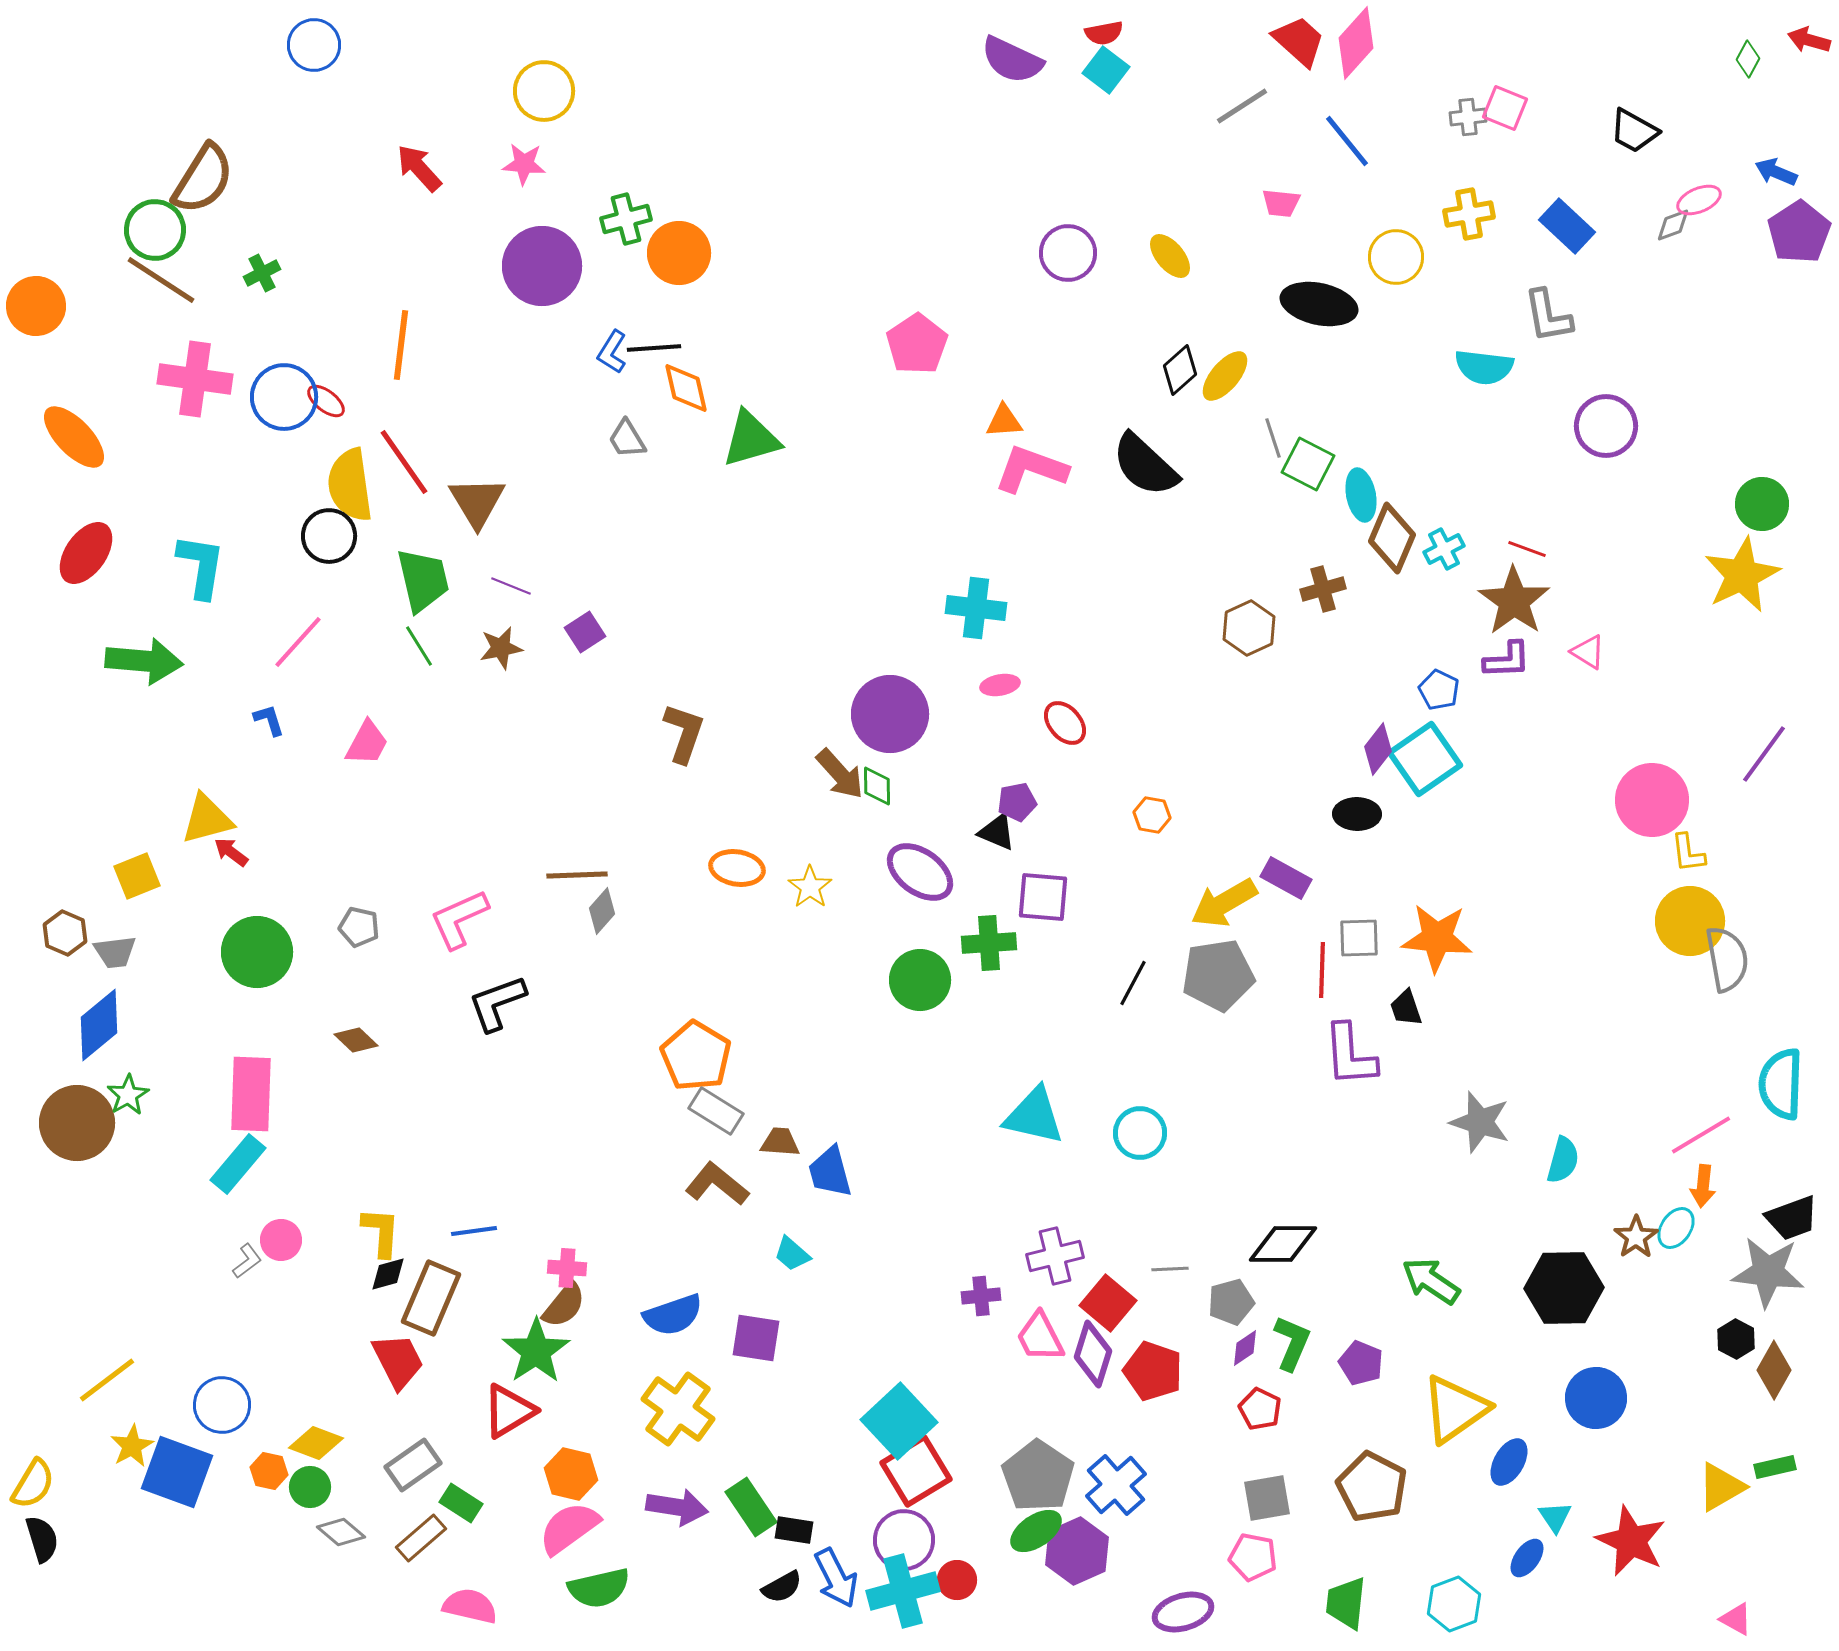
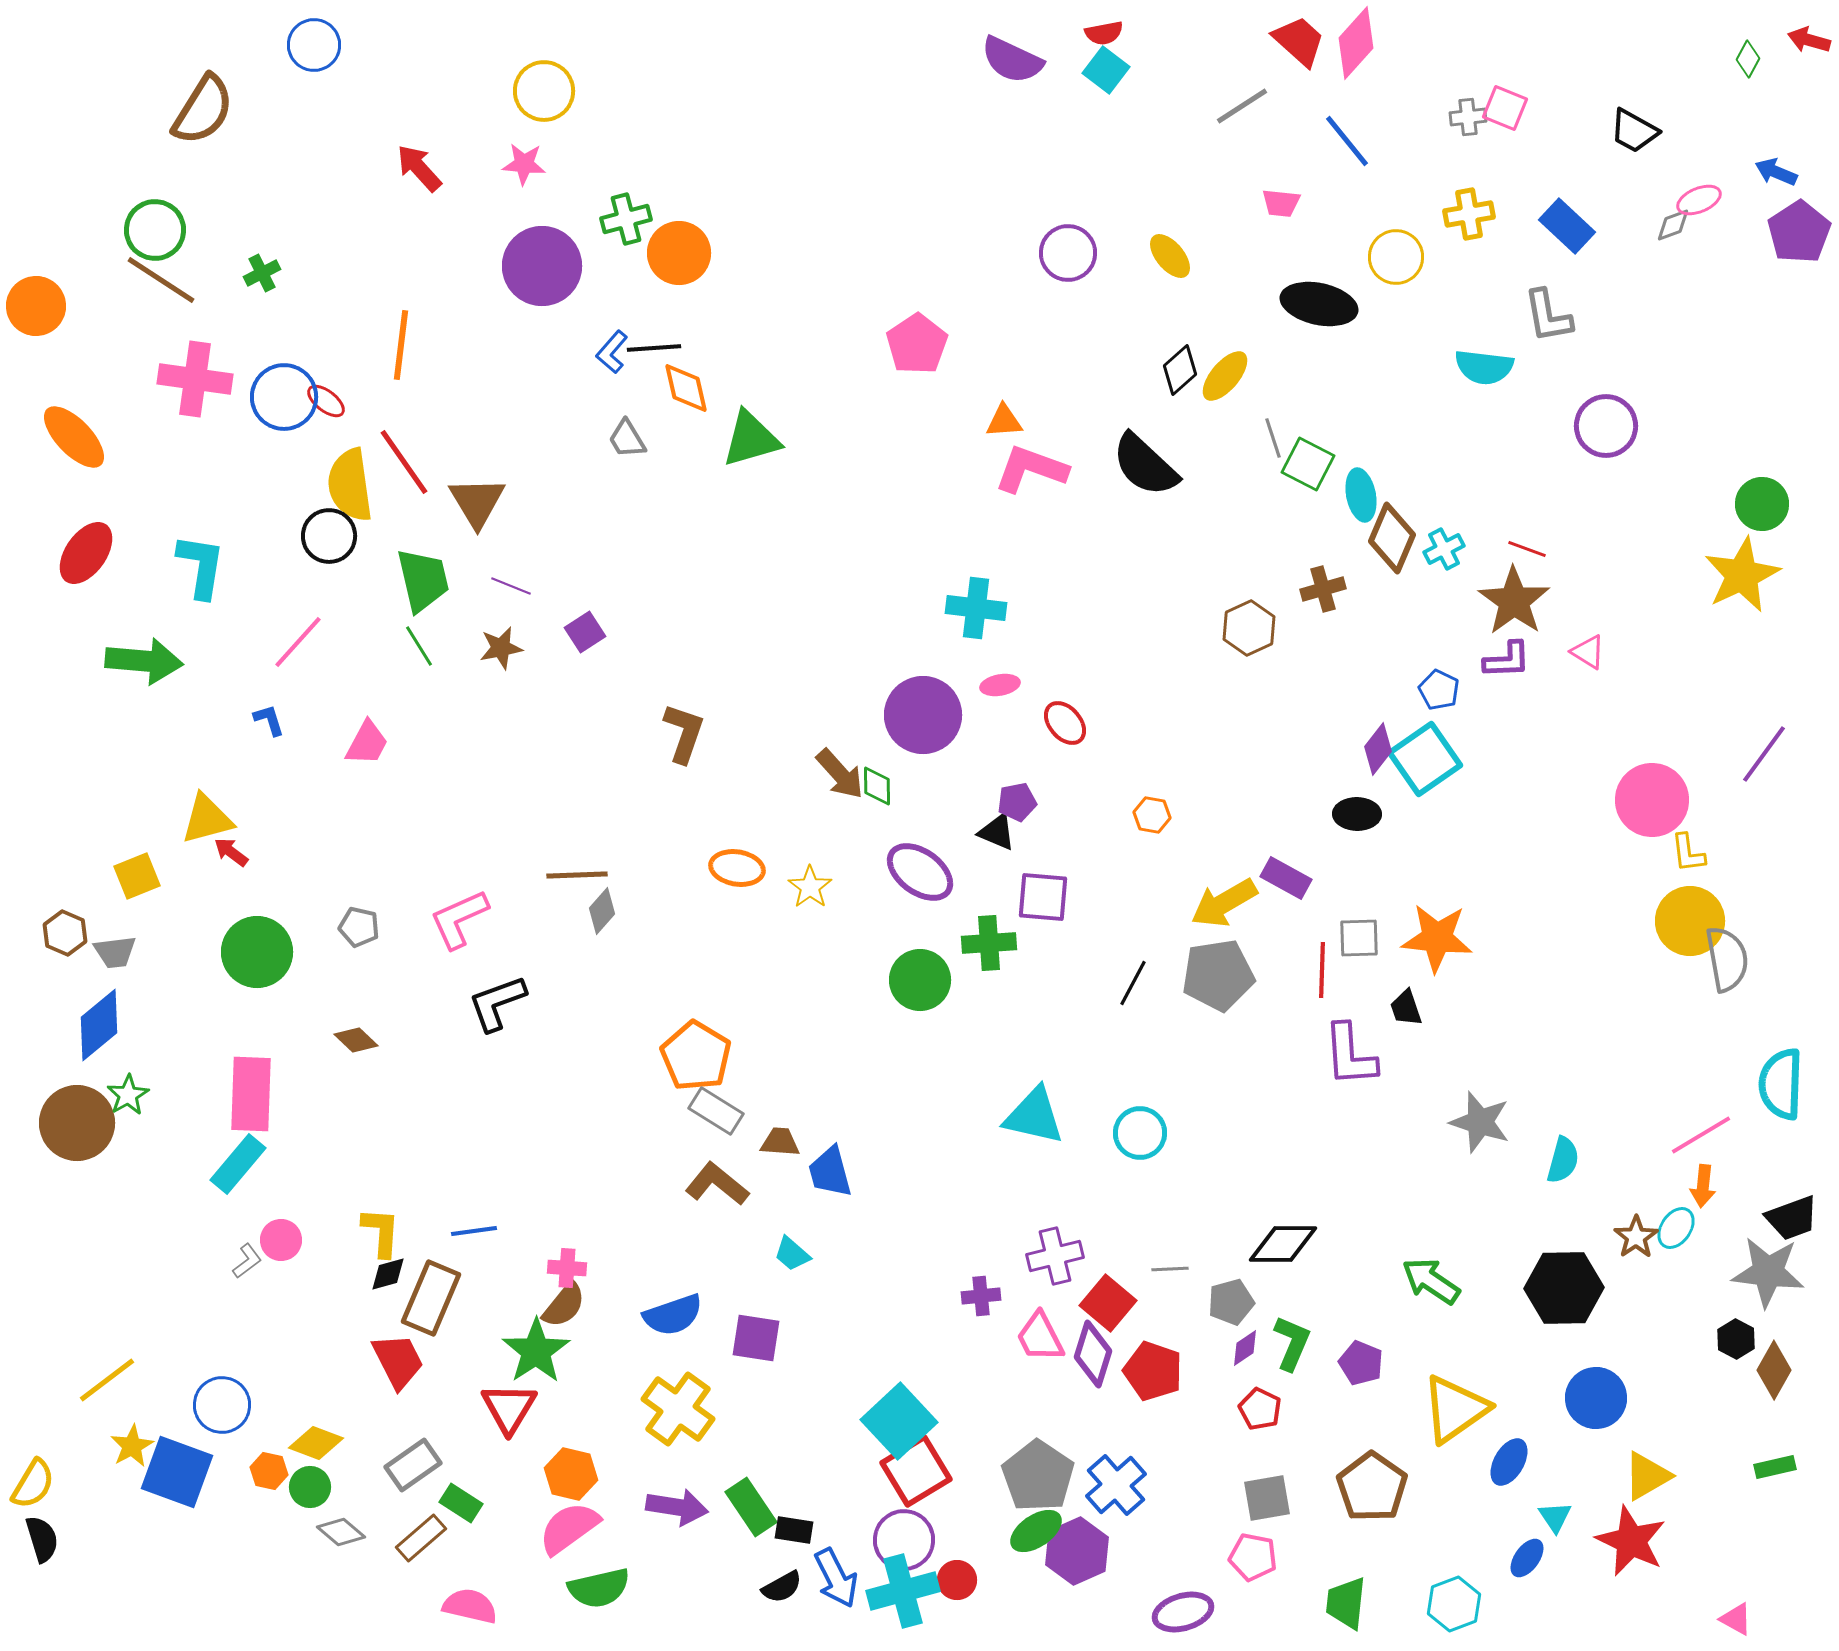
brown semicircle at (203, 179): moved 69 px up
blue L-shape at (612, 352): rotated 9 degrees clockwise
purple circle at (890, 714): moved 33 px right, 1 px down
red triangle at (509, 1411): moved 3 px up; rotated 28 degrees counterclockwise
brown pentagon at (1372, 1487): rotated 8 degrees clockwise
yellow triangle at (1721, 1487): moved 74 px left, 11 px up
